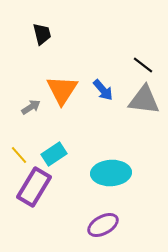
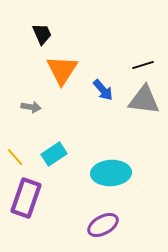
black trapezoid: rotated 10 degrees counterclockwise
black line: rotated 55 degrees counterclockwise
orange triangle: moved 20 px up
gray arrow: rotated 42 degrees clockwise
yellow line: moved 4 px left, 2 px down
purple rectangle: moved 8 px left, 11 px down; rotated 12 degrees counterclockwise
